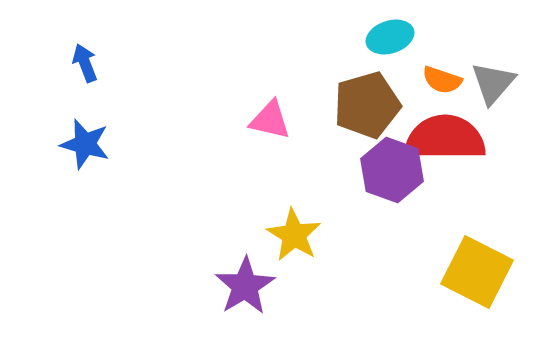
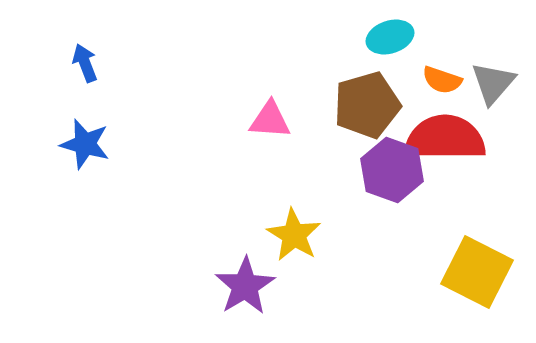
pink triangle: rotated 9 degrees counterclockwise
